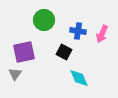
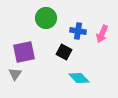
green circle: moved 2 px right, 2 px up
cyan diamond: rotated 20 degrees counterclockwise
